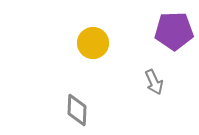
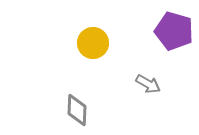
purple pentagon: rotated 18 degrees clockwise
gray arrow: moved 6 px left, 2 px down; rotated 35 degrees counterclockwise
